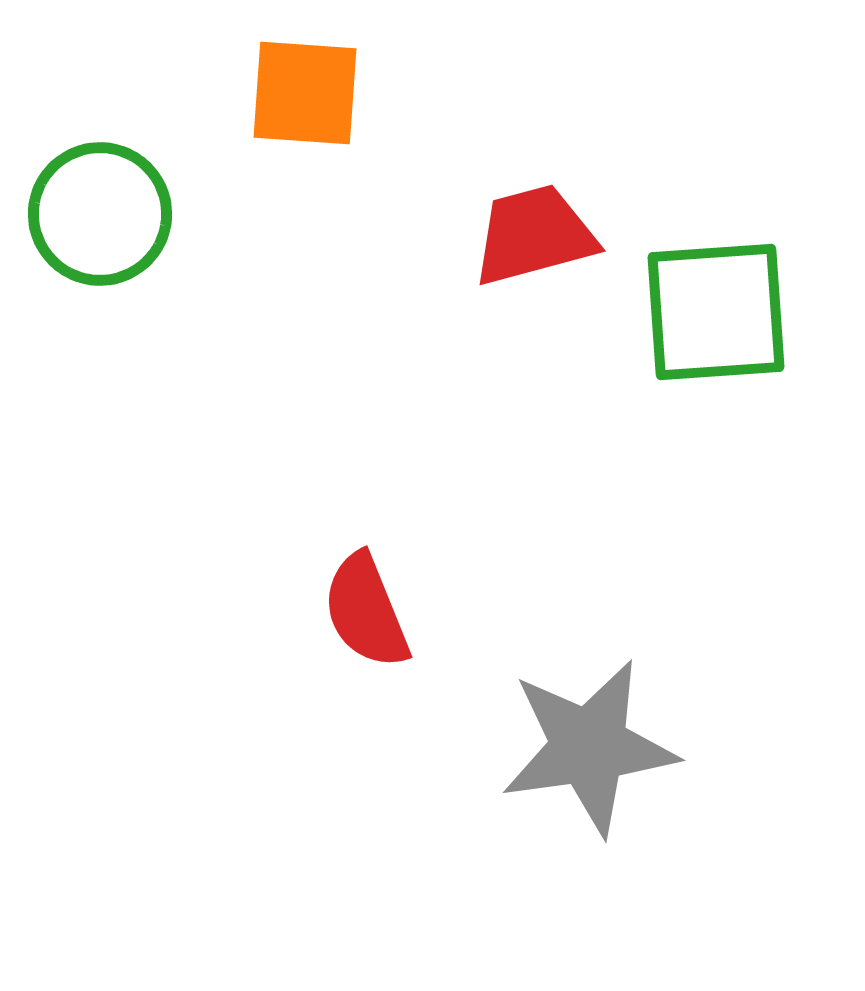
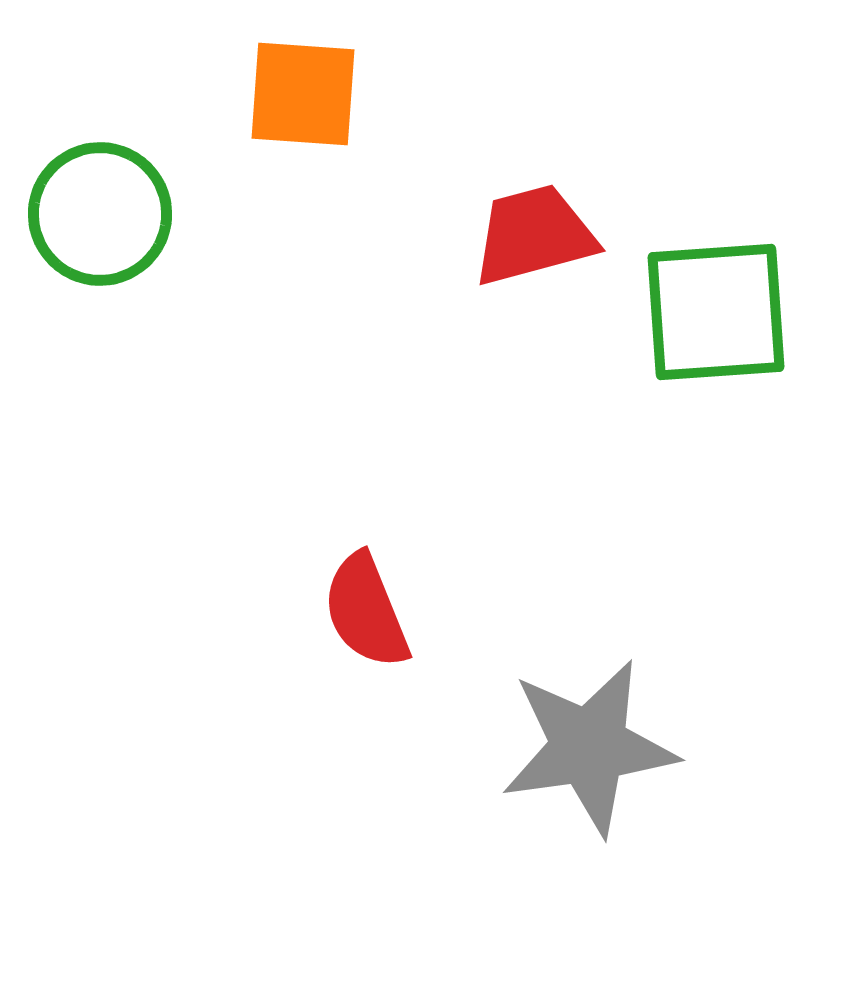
orange square: moved 2 px left, 1 px down
